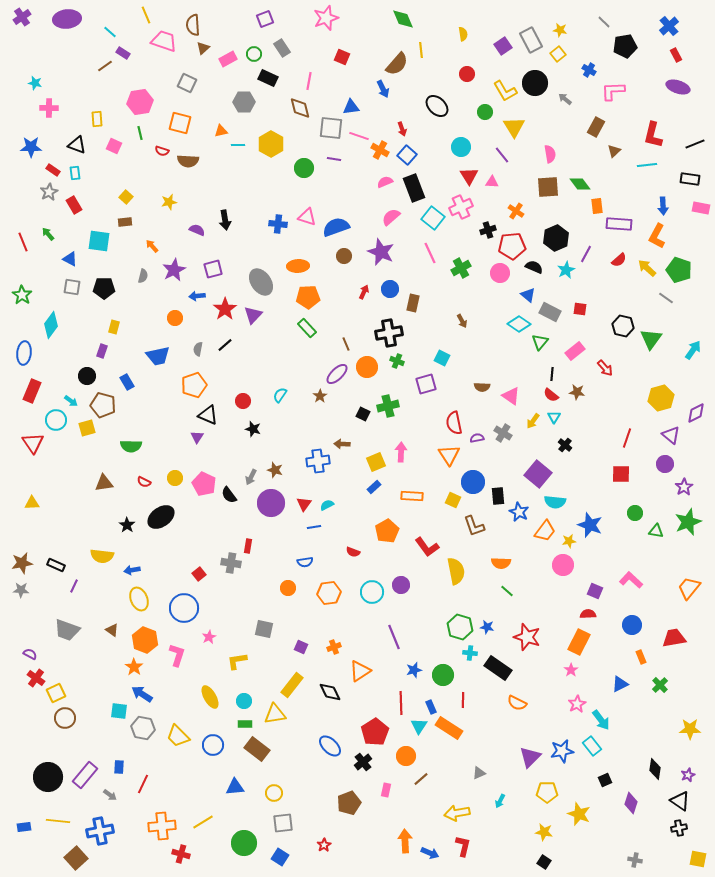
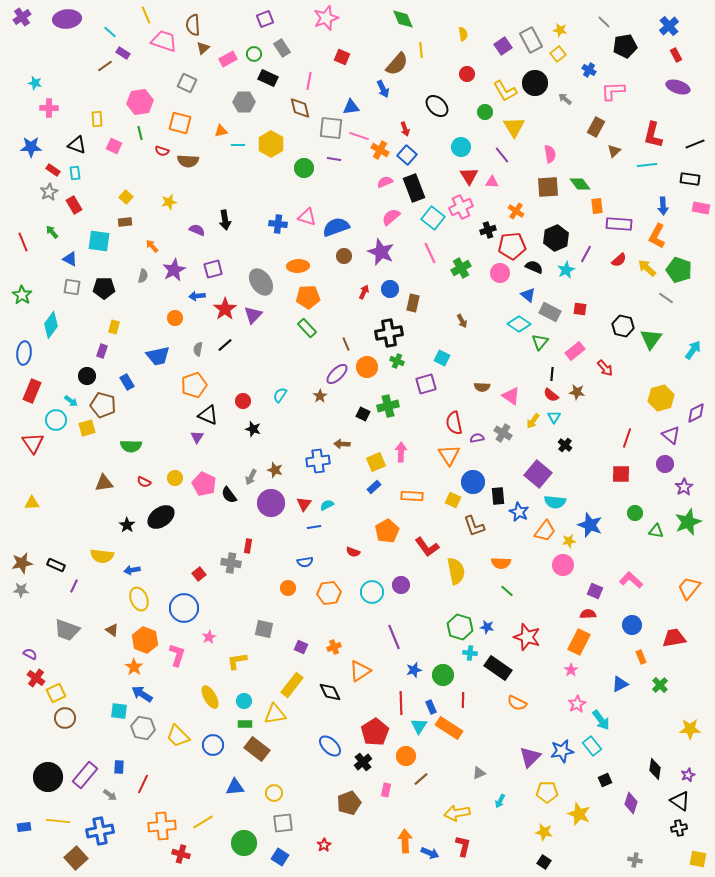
red arrow at (402, 129): moved 3 px right
green arrow at (48, 234): moved 4 px right, 2 px up
